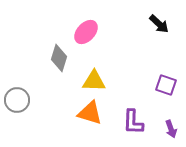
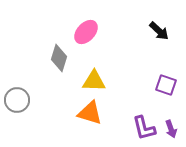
black arrow: moved 7 px down
purple L-shape: moved 11 px right, 6 px down; rotated 16 degrees counterclockwise
